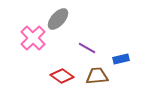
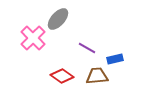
blue rectangle: moved 6 px left
